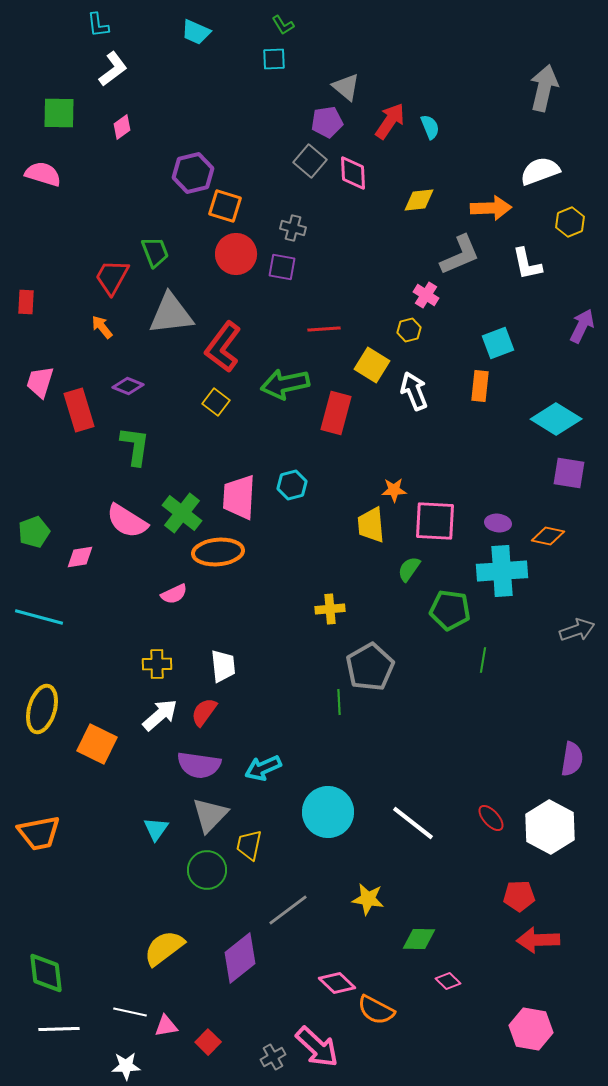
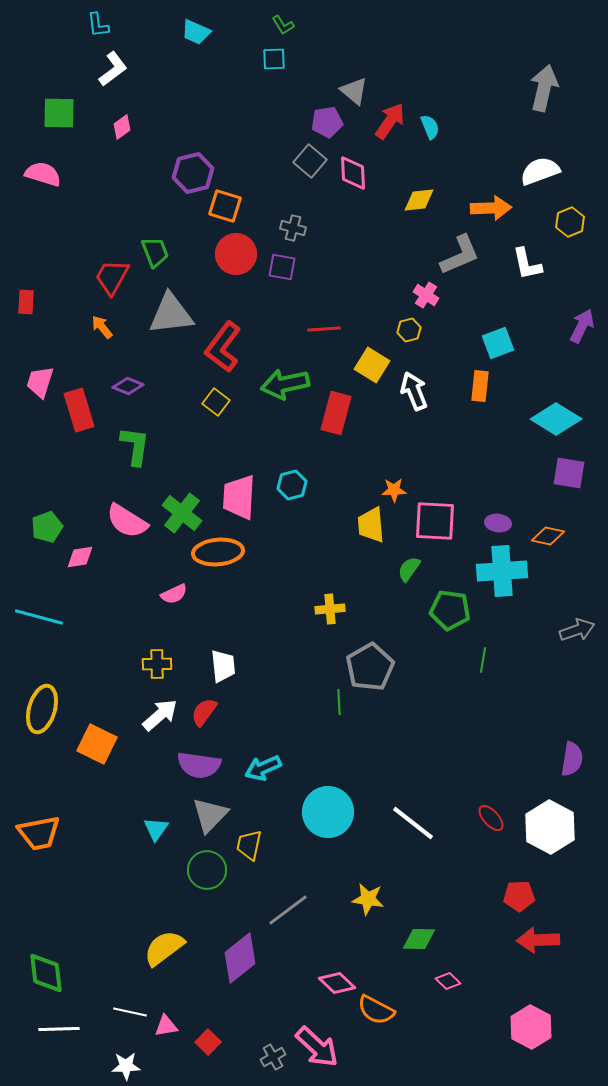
gray triangle at (346, 87): moved 8 px right, 4 px down
green pentagon at (34, 532): moved 13 px right, 5 px up
pink hexagon at (531, 1029): moved 2 px up; rotated 18 degrees clockwise
